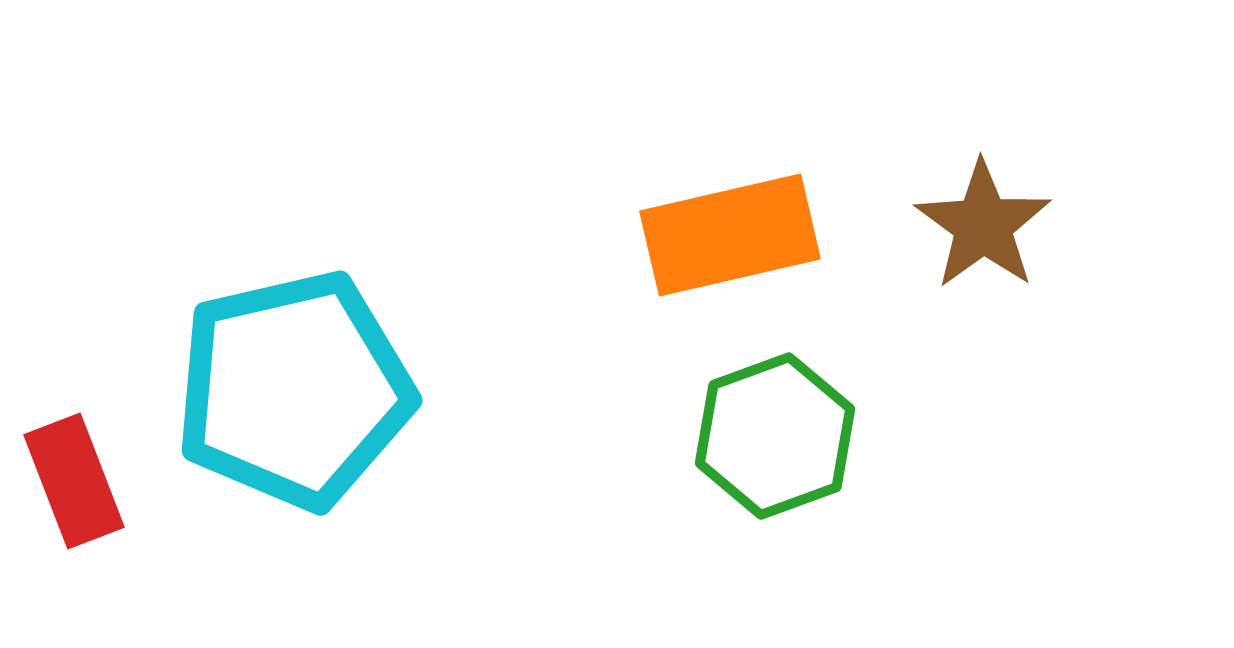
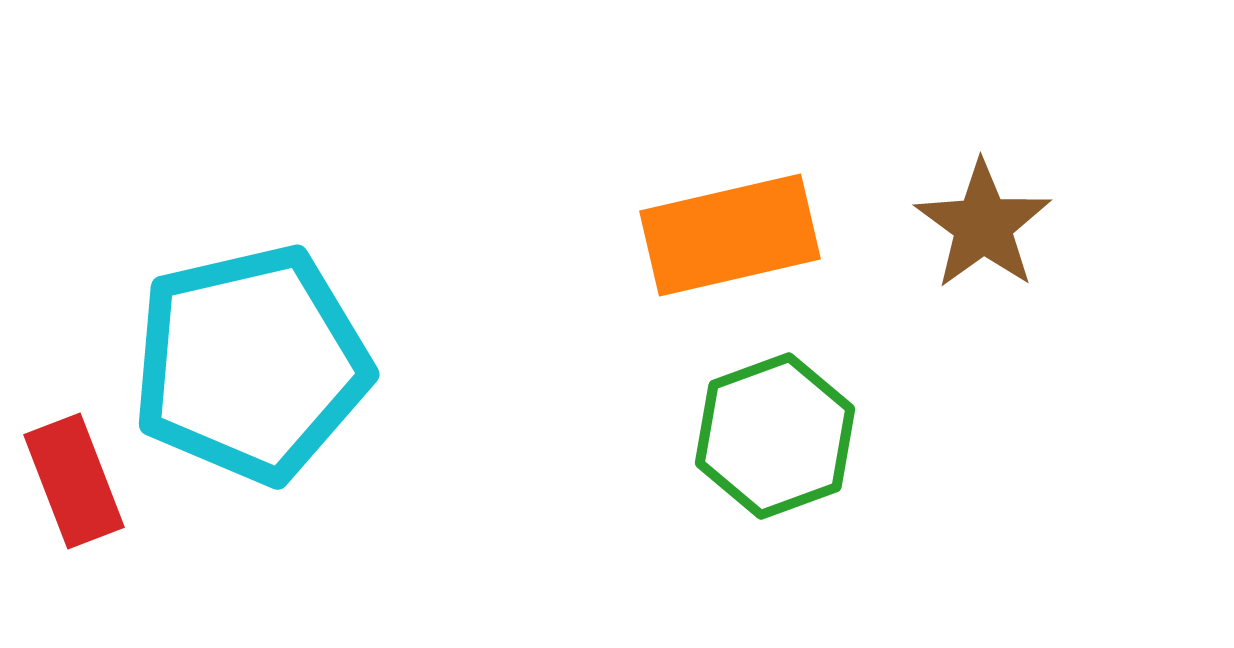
cyan pentagon: moved 43 px left, 26 px up
